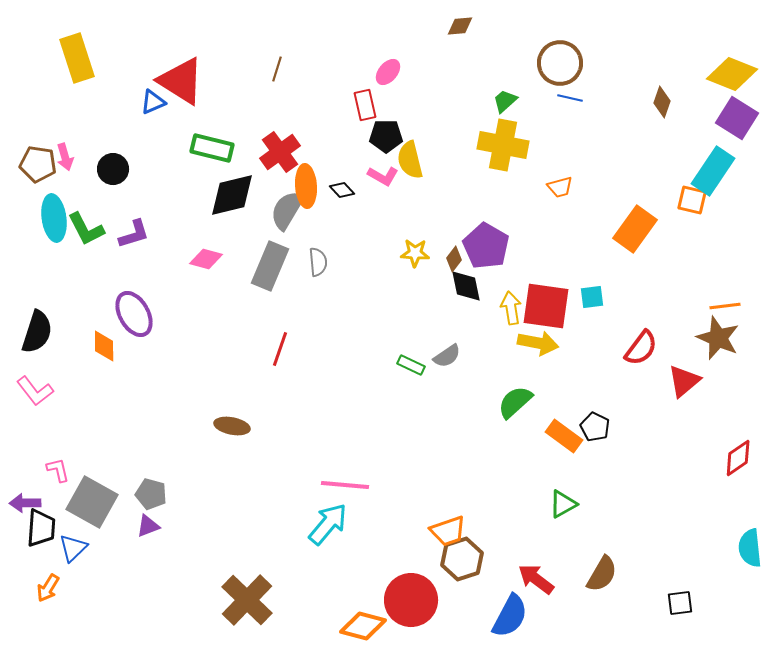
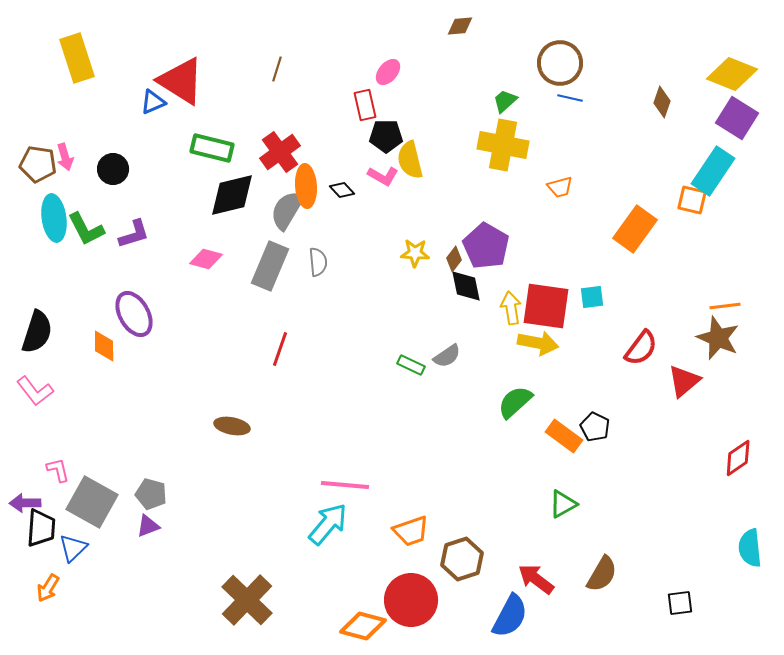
orange trapezoid at (448, 531): moved 37 px left
